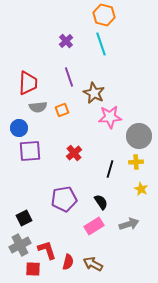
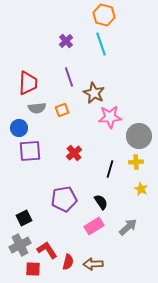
gray semicircle: moved 1 px left, 1 px down
gray arrow: moved 1 px left, 3 px down; rotated 24 degrees counterclockwise
red L-shape: rotated 15 degrees counterclockwise
brown arrow: rotated 30 degrees counterclockwise
